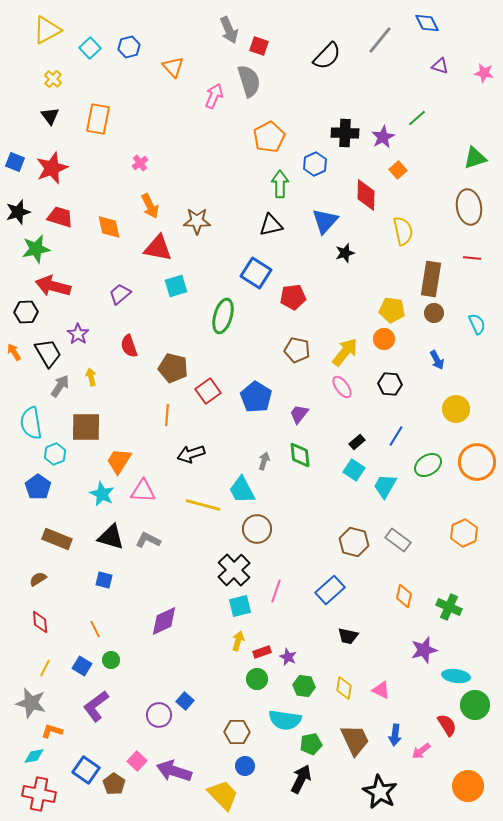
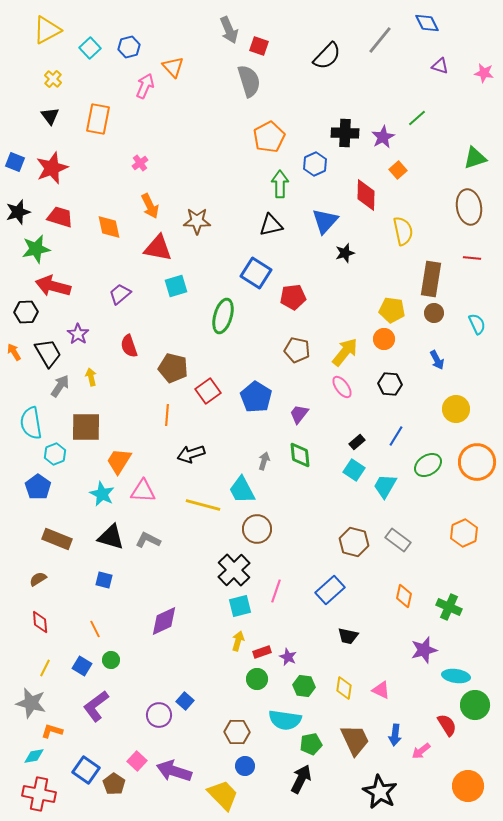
pink arrow at (214, 96): moved 69 px left, 10 px up
